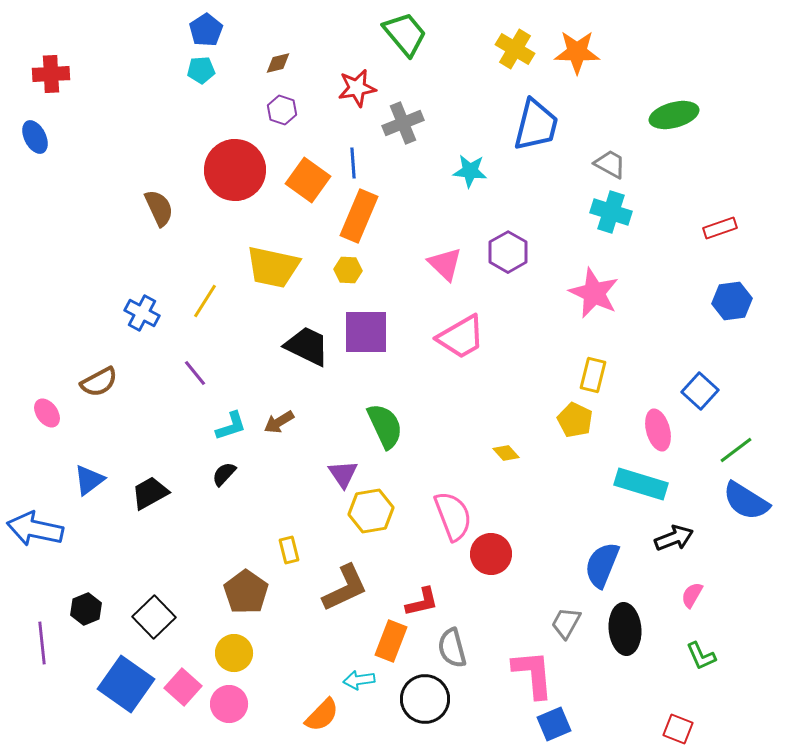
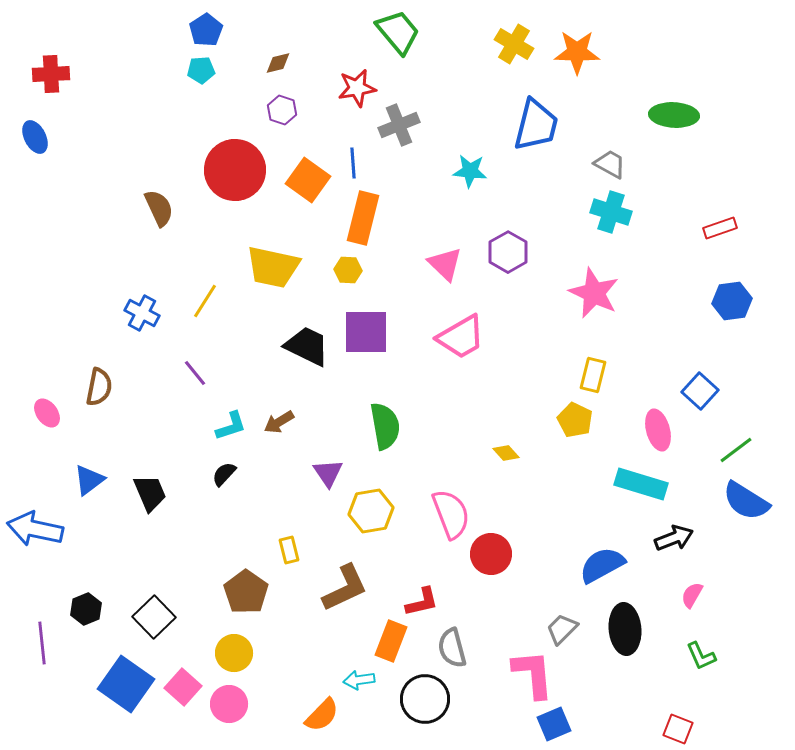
green trapezoid at (405, 34): moved 7 px left, 2 px up
yellow cross at (515, 49): moved 1 px left, 5 px up
green ellipse at (674, 115): rotated 18 degrees clockwise
gray cross at (403, 123): moved 4 px left, 2 px down
orange rectangle at (359, 216): moved 4 px right, 2 px down; rotated 9 degrees counterclockwise
brown semicircle at (99, 382): moved 5 px down; rotated 51 degrees counterclockwise
green semicircle at (385, 426): rotated 15 degrees clockwise
purple triangle at (343, 474): moved 15 px left, 1 px up
black trapezoid at (150, 493): rotated 96 degrees clockwise
pink semicircle at (453, 516): moved 2 px left, 2 px up
blue semicircle at (602, 565): rotated 39 degrees clockwise
gray trapezoid at (566, 623): moved 4 px left, 6 px down; rotated 16 degrees clockwise
